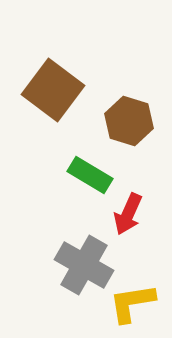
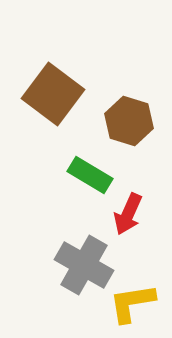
brown square: moved 4 px down
